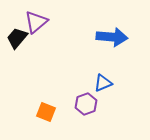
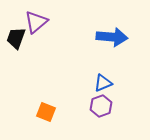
black trapezoid: moved 1 px left; rotated 20 degrees counterclockwise
purple hexagon: moved 15 px right, 2 px down
